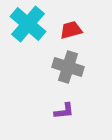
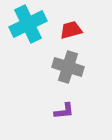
cyan cross: rotated 24 degrees clockwise
